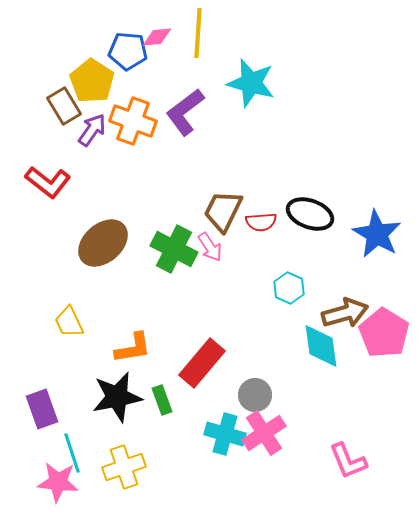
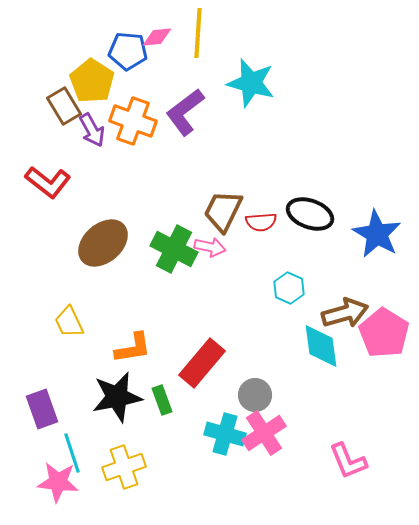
purple arrow: rotated 116 degrees clockwise
pink arrow: rotated 44 degrees counterclockwise
